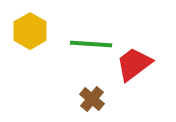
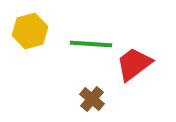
yellow hexagon: rotated 16 degrees clockwise
